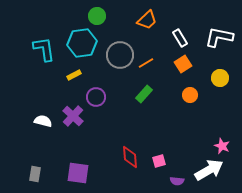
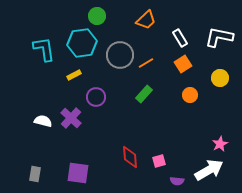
orange trapezoid: moved 1 px left
purple cross: moved 2 px left, 2 px down
pink star: moved 2 px left, 2 px up; rotated 21 degrees clockwise
